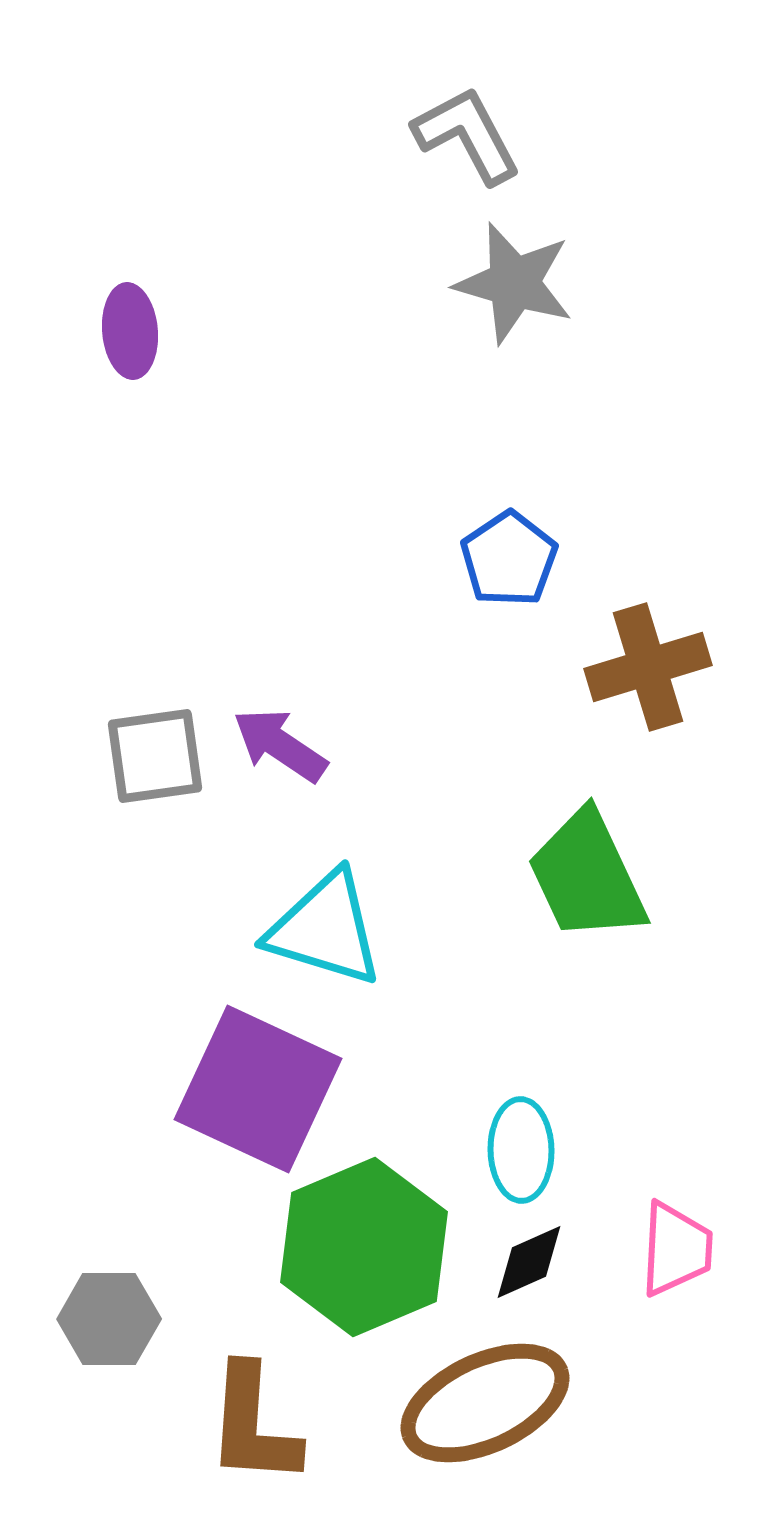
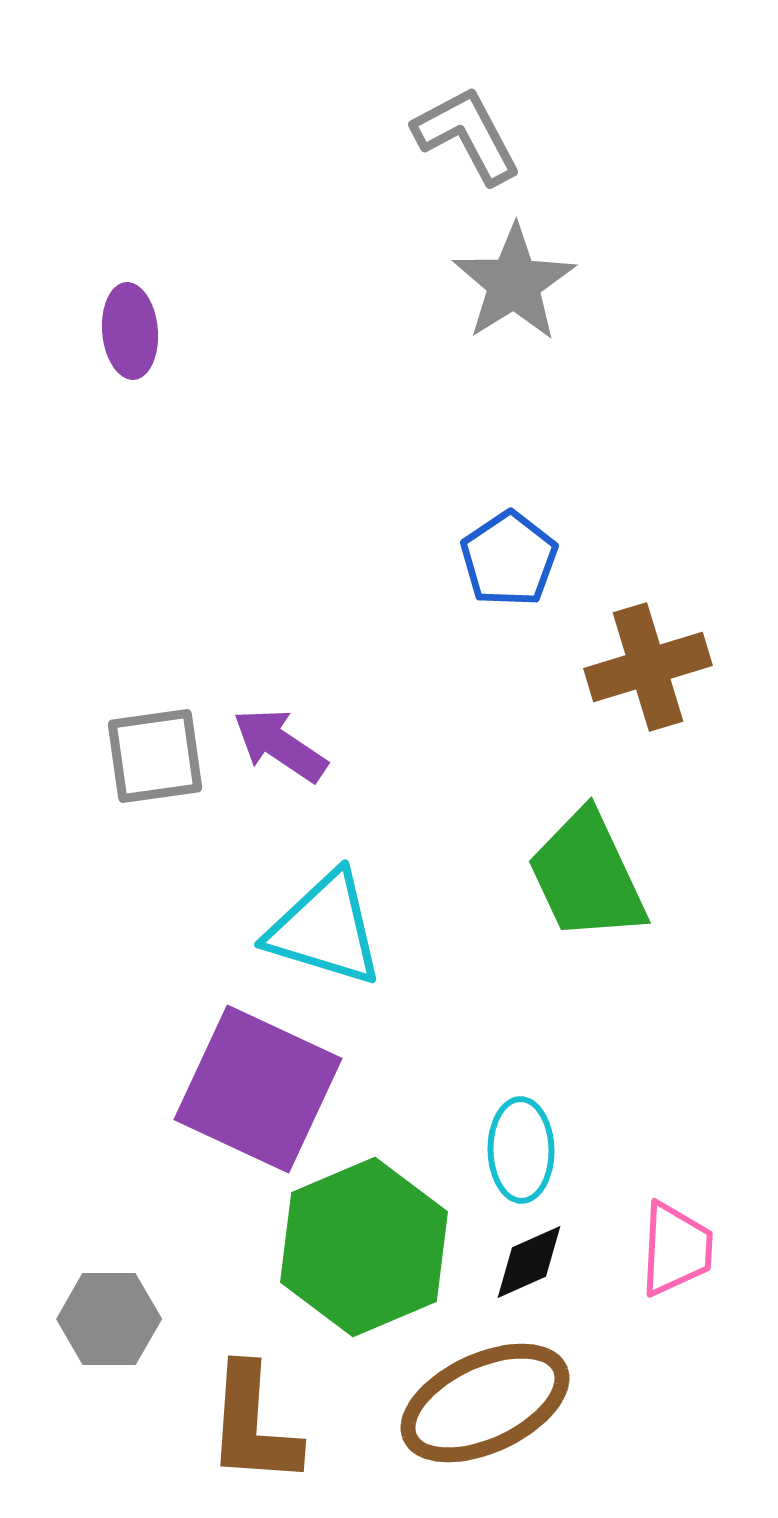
gray star: rotated 24 degrees clockwise
